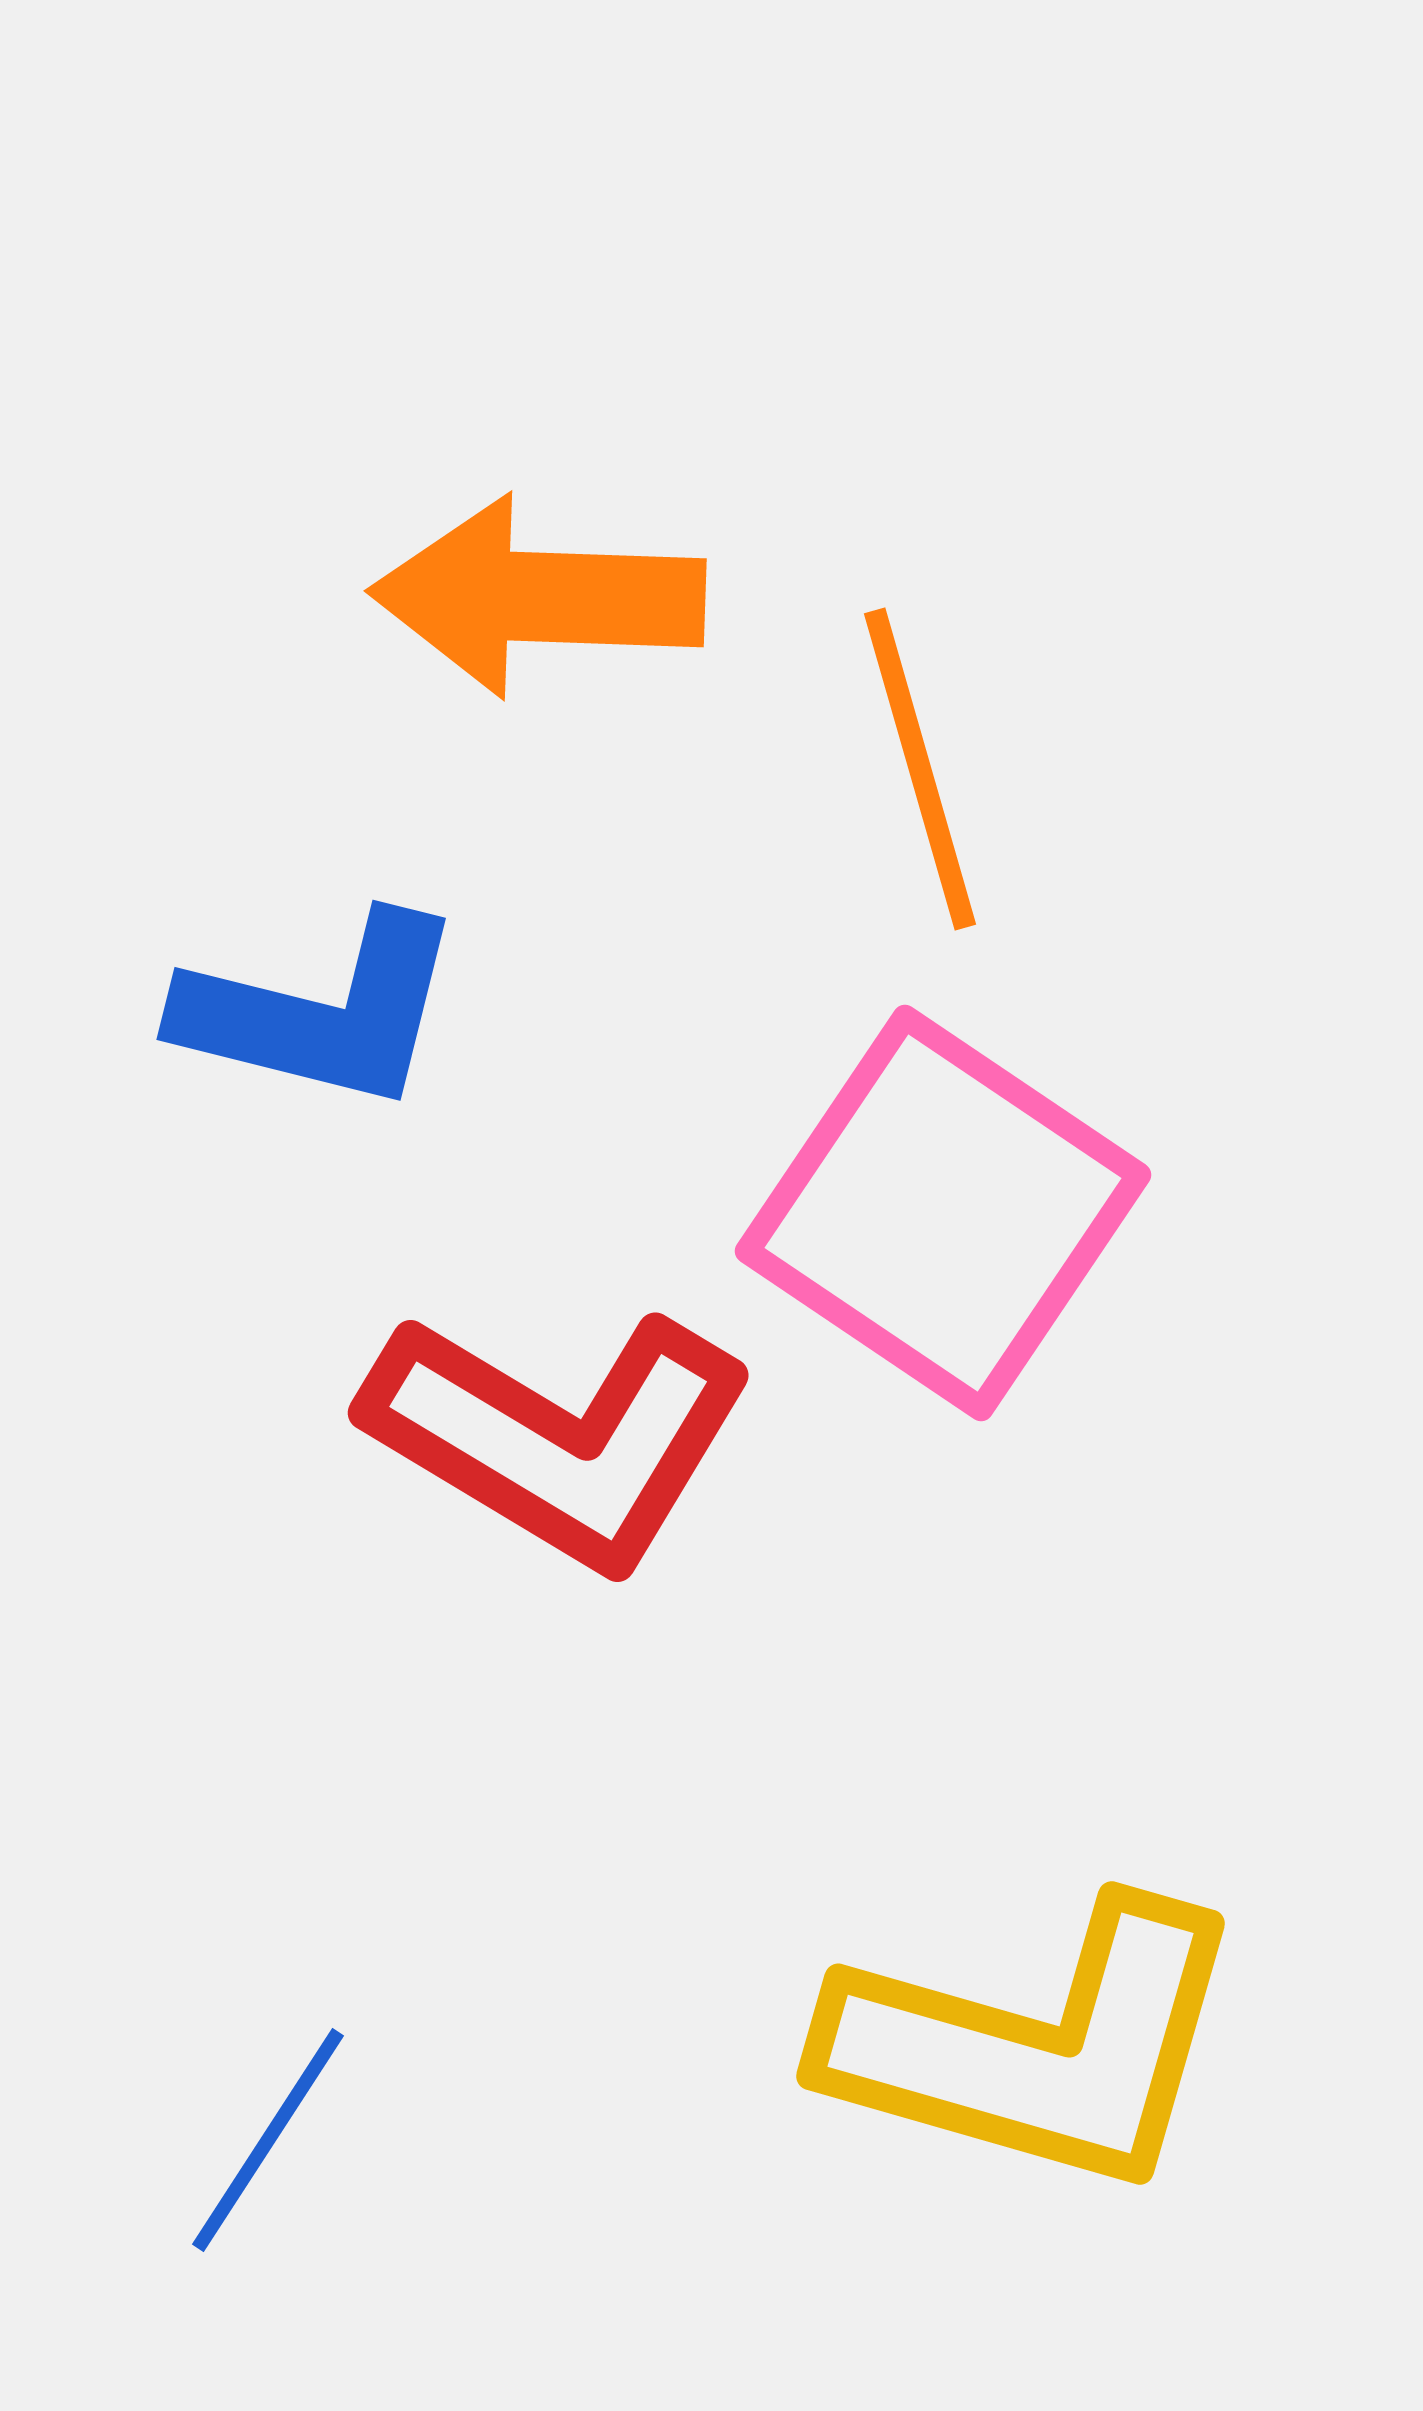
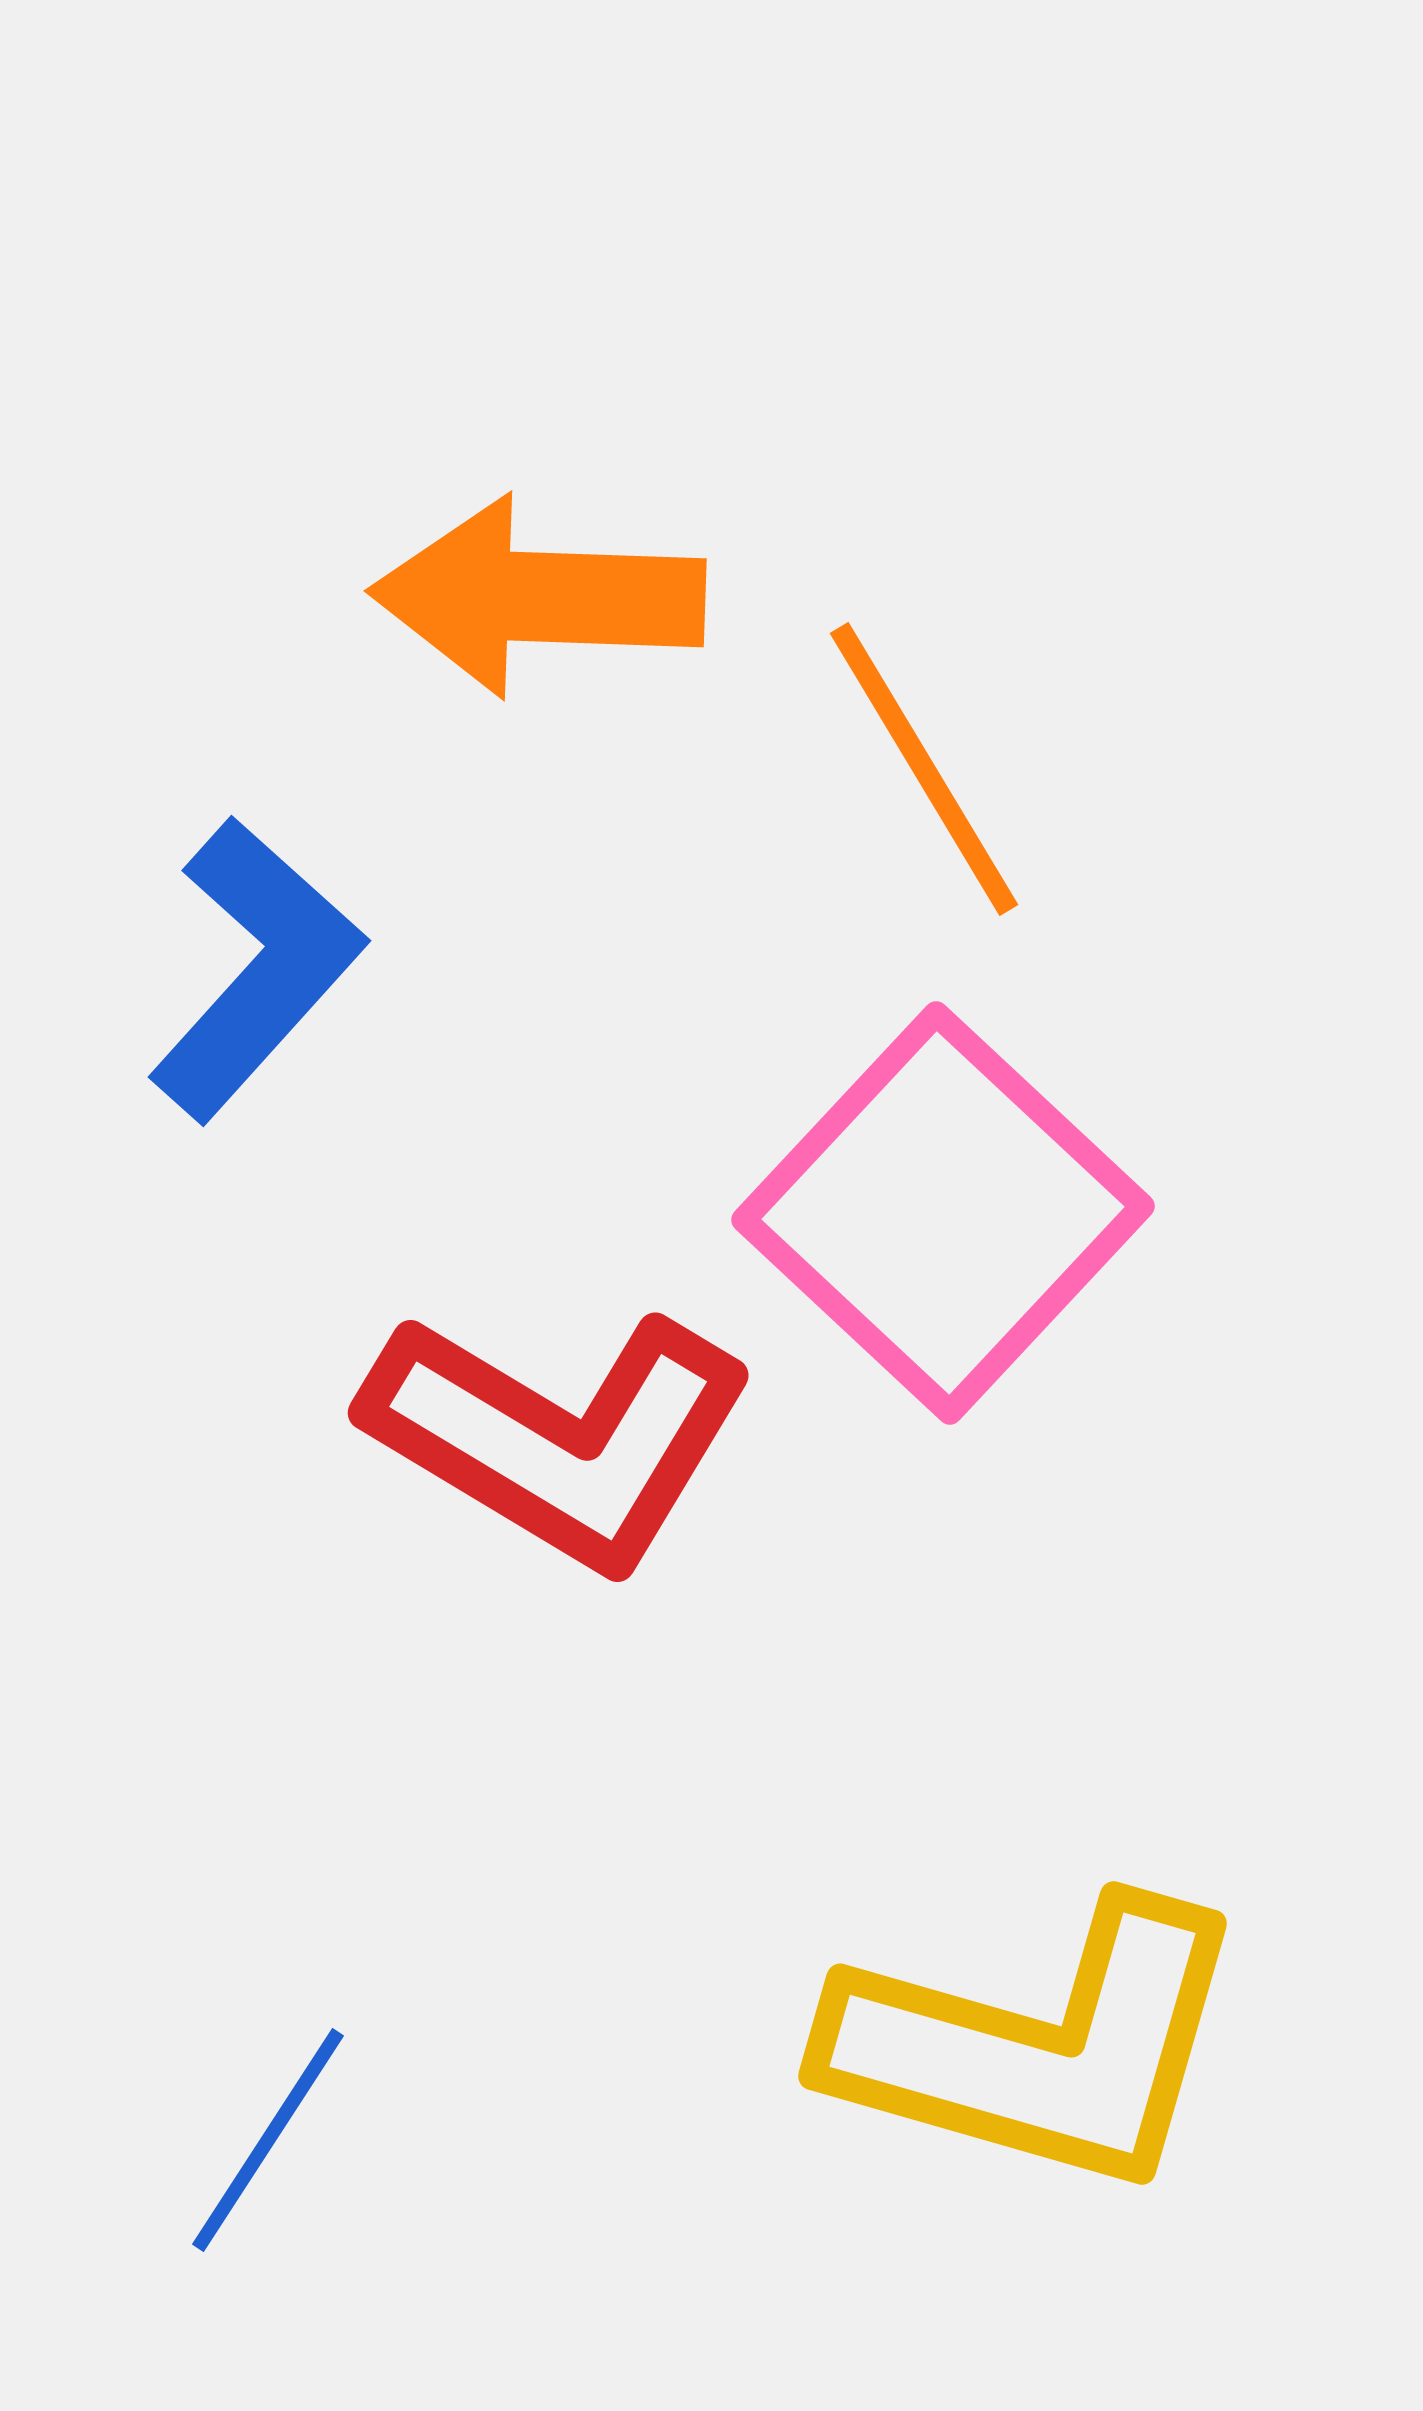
orange line: moved 4 px right; rotated 15 degrees counterclockwise
blue L-shape: moved 65 px left, 43 px up; rotated 62 degrees counterclockwise
pink square: rotated 9 degrees clockwise
yellow L-shape: moved 2 px right
